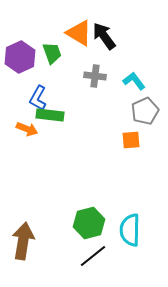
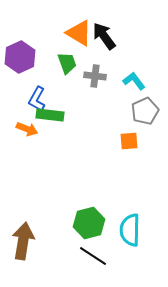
green trapezoid: moved 15 px right, 10 px down
blue L-shape: moved 1 px left, 1 px down
orange square: moved 2 px left, 1 px down
black line: rotated 72 degrees clockwise
